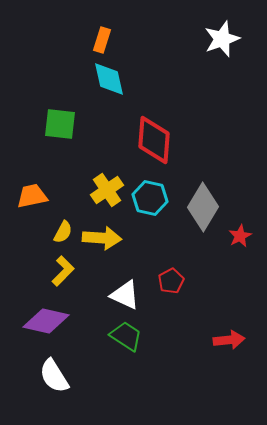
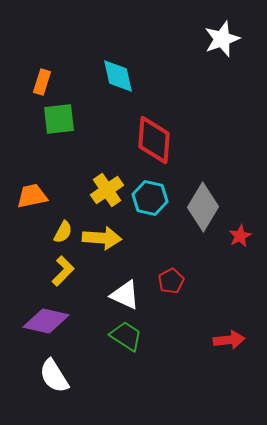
orange rectangle: moved 60 px left, 42 px down
cyan diamond: moved 9 px right, 3 px up
green square: moved 1 px left, 5 px up; rotated 12 degrees counterclockwise
